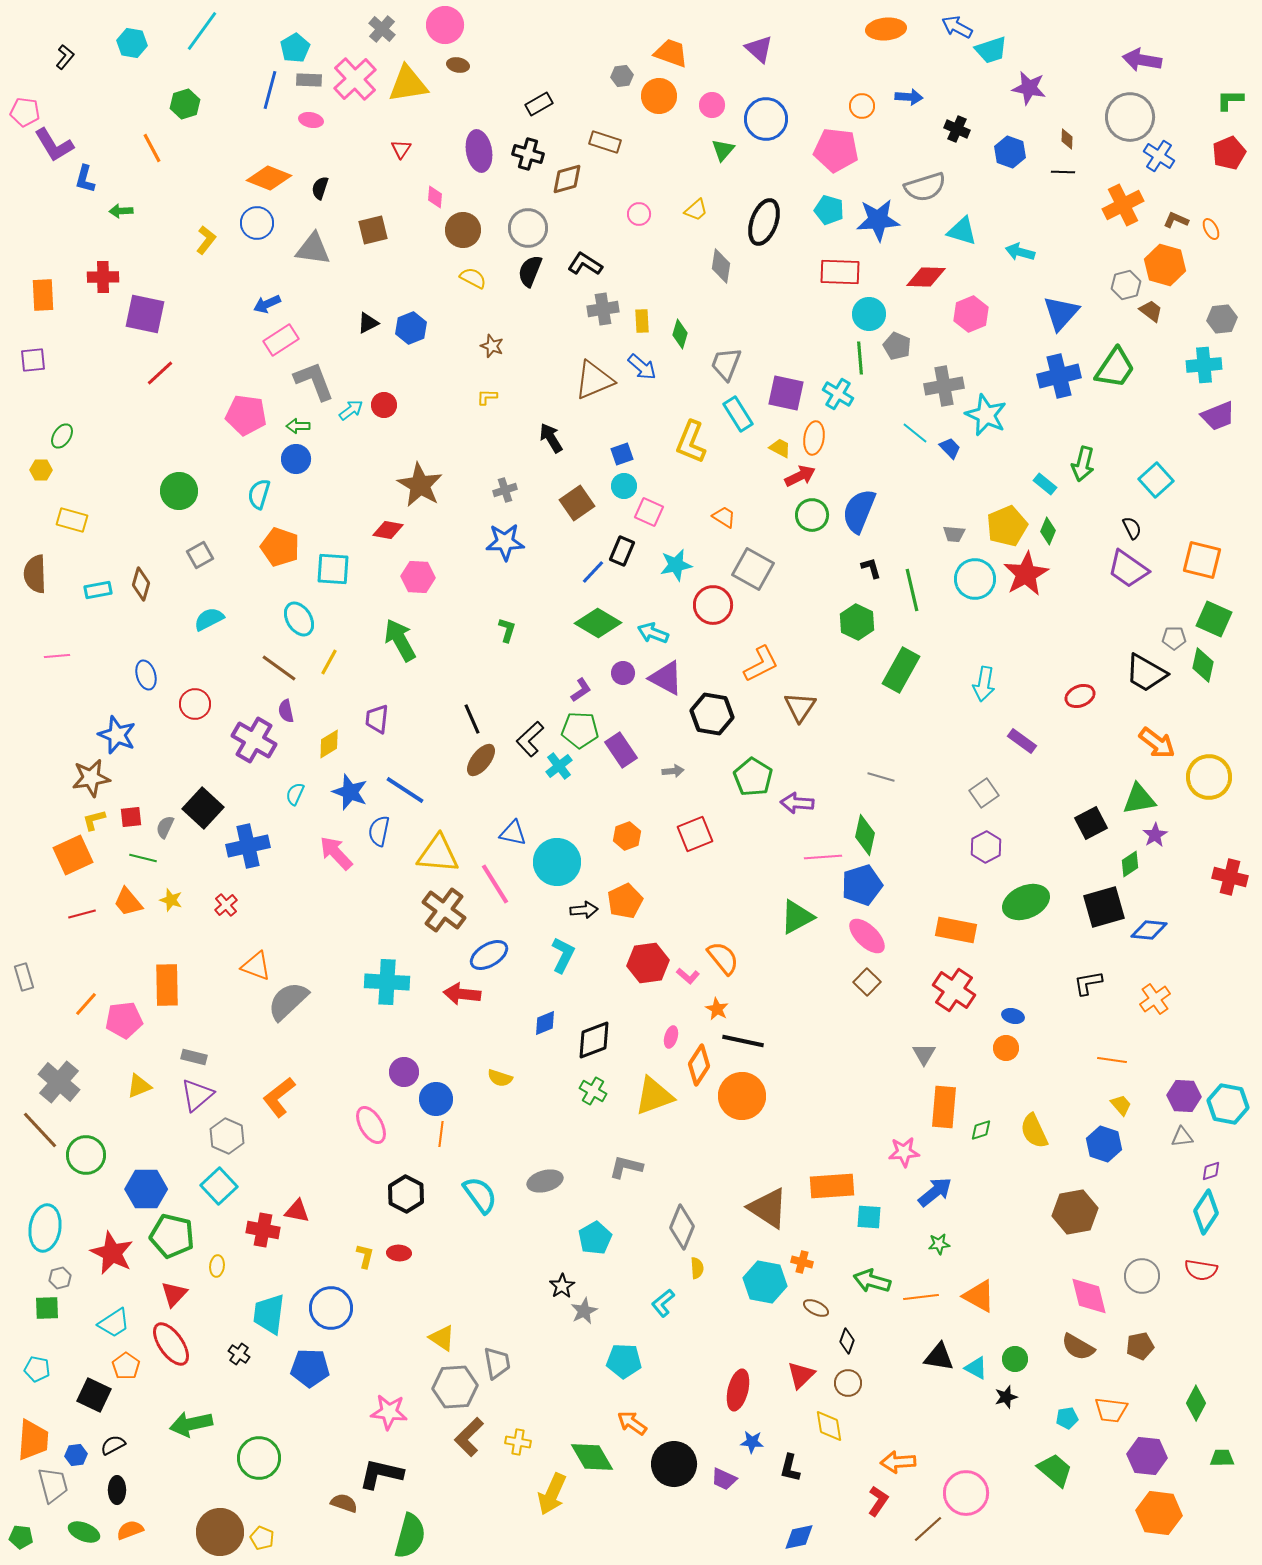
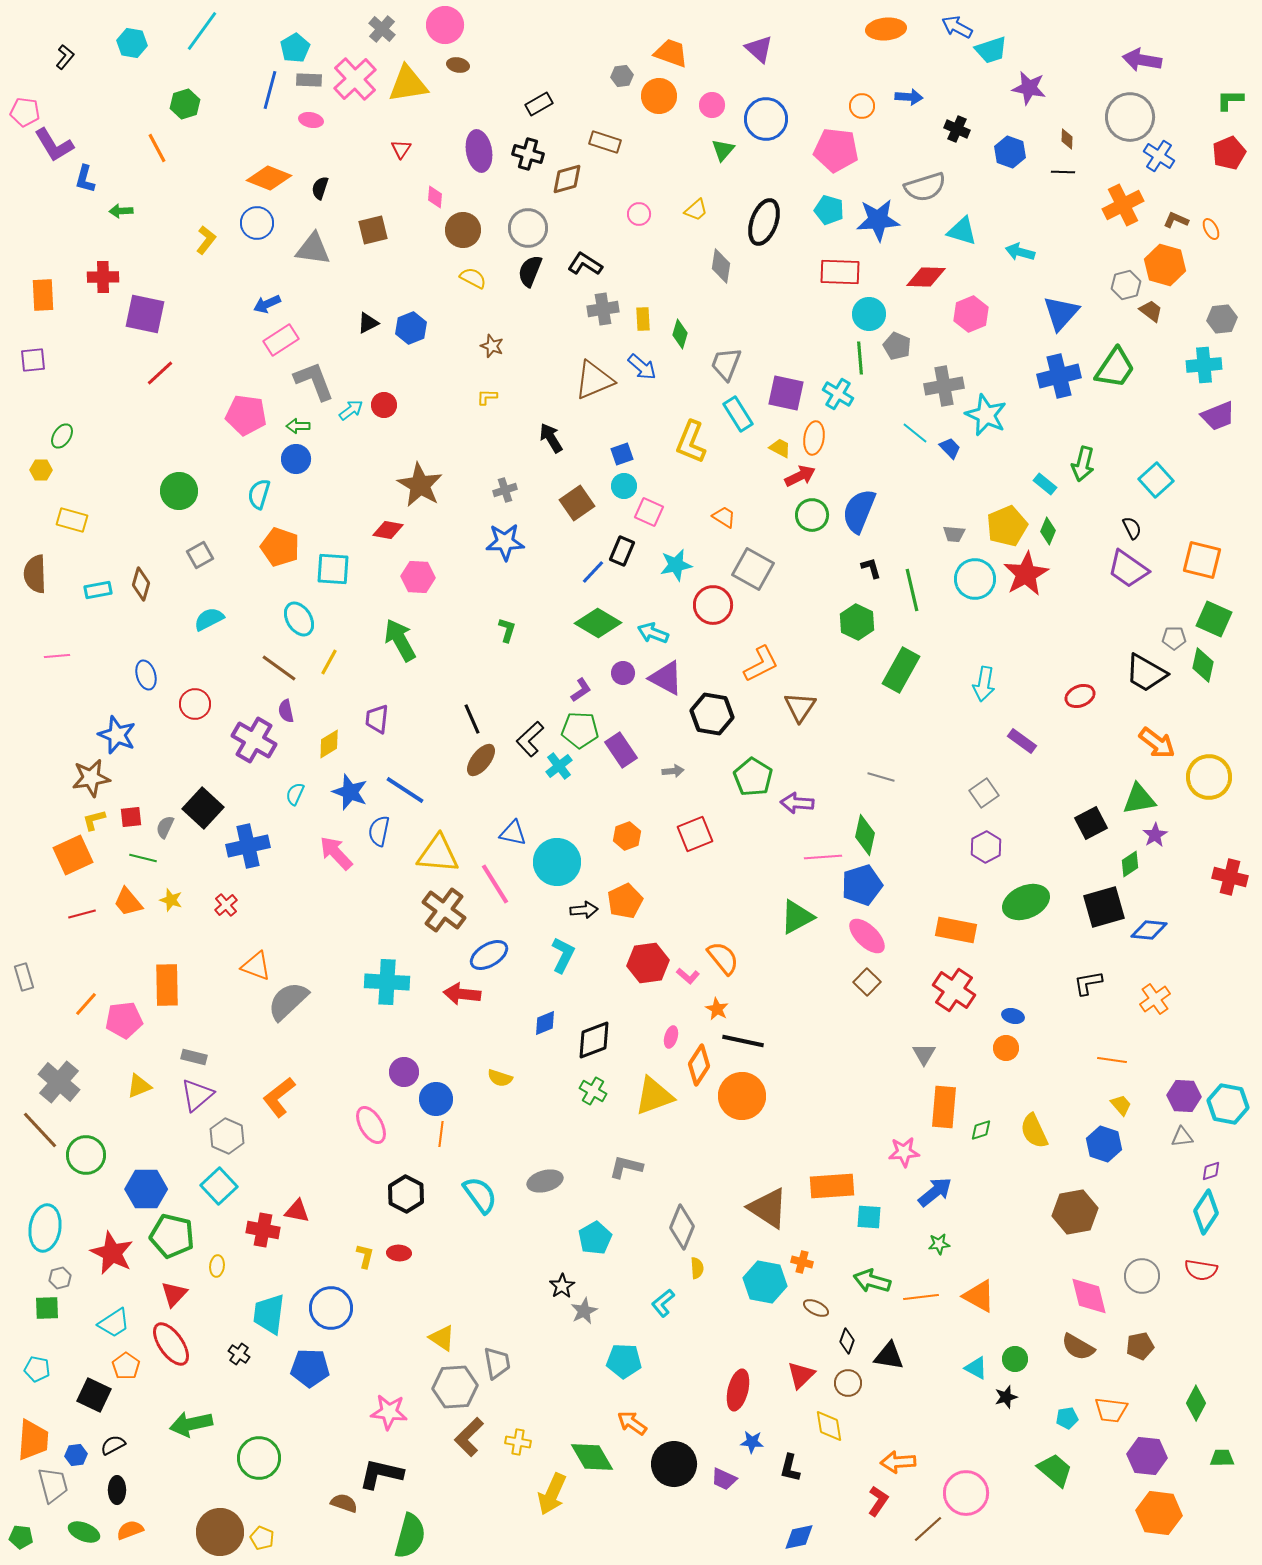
orange line at (152, 148): moved 5 px right
yellow rectangle at (642, 321): moved 1 px right, 2 px up
black triangle at (939, 1357): moved 50 px left, 1 px up
